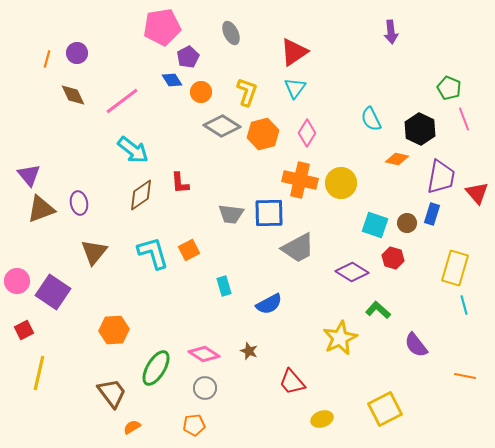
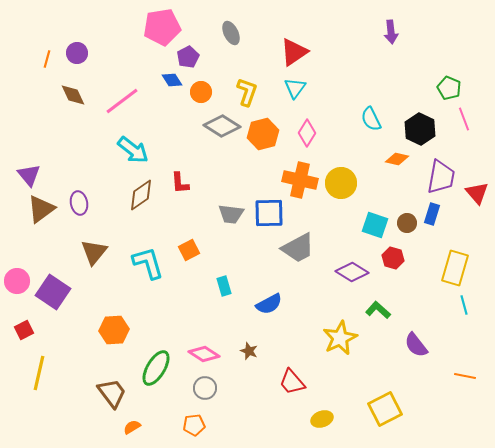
brown triangle at (41, 209): rotated 16 degrees counterclockwise
cyan L-shape at (153, 253): moved 5 px left, 10 px down
